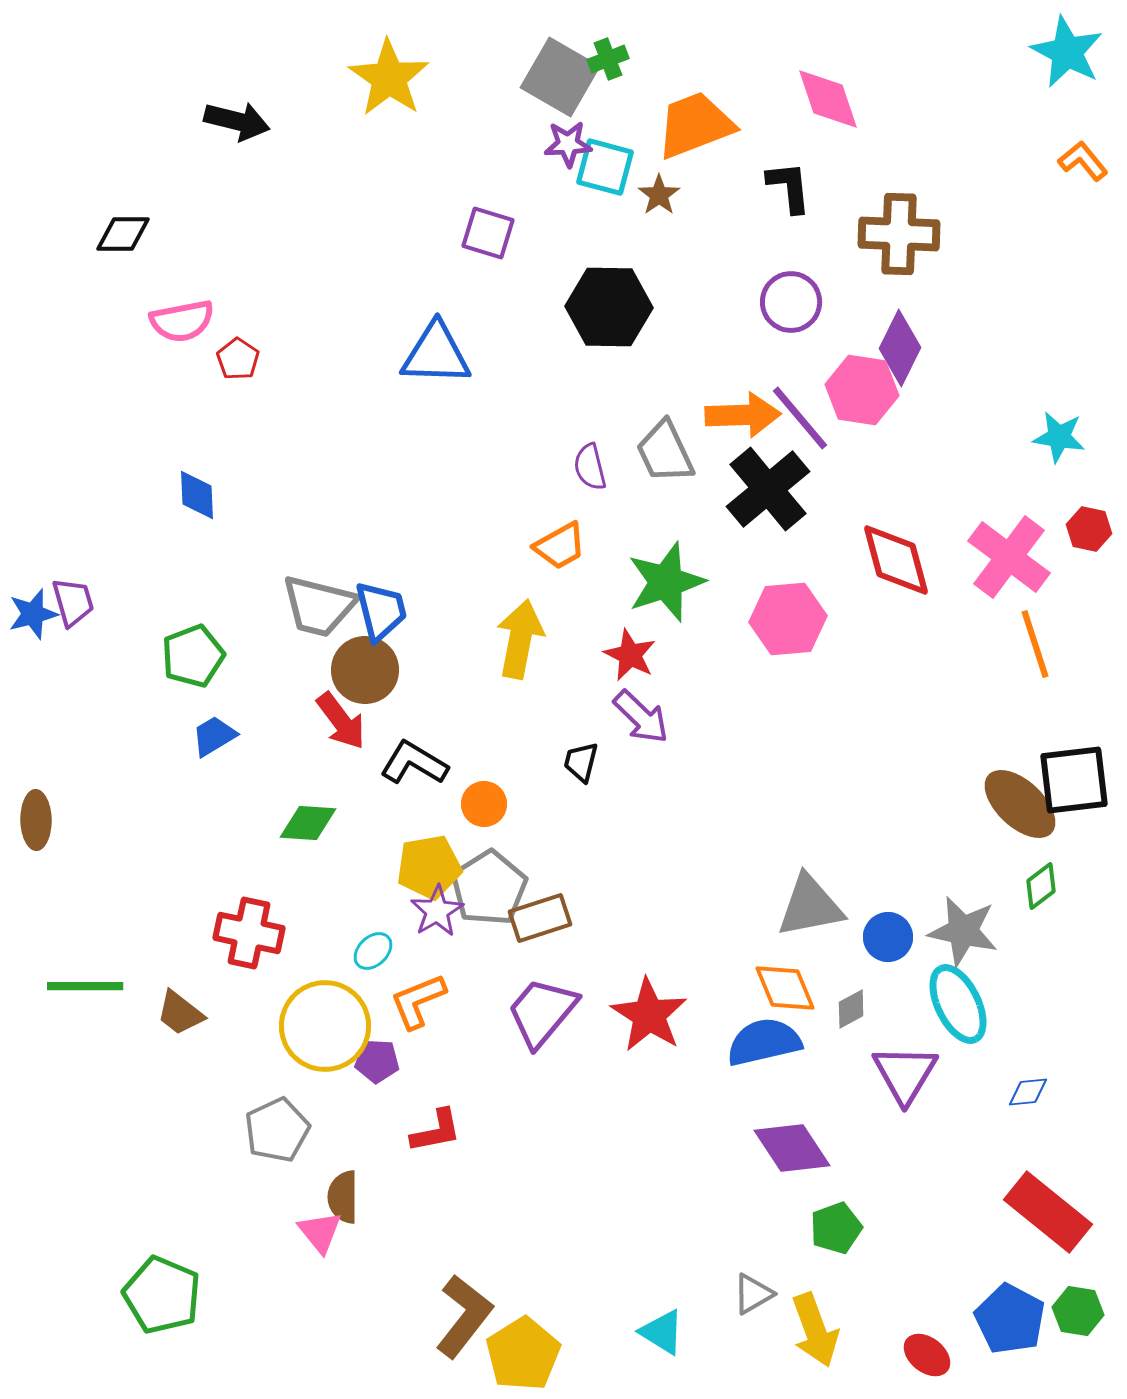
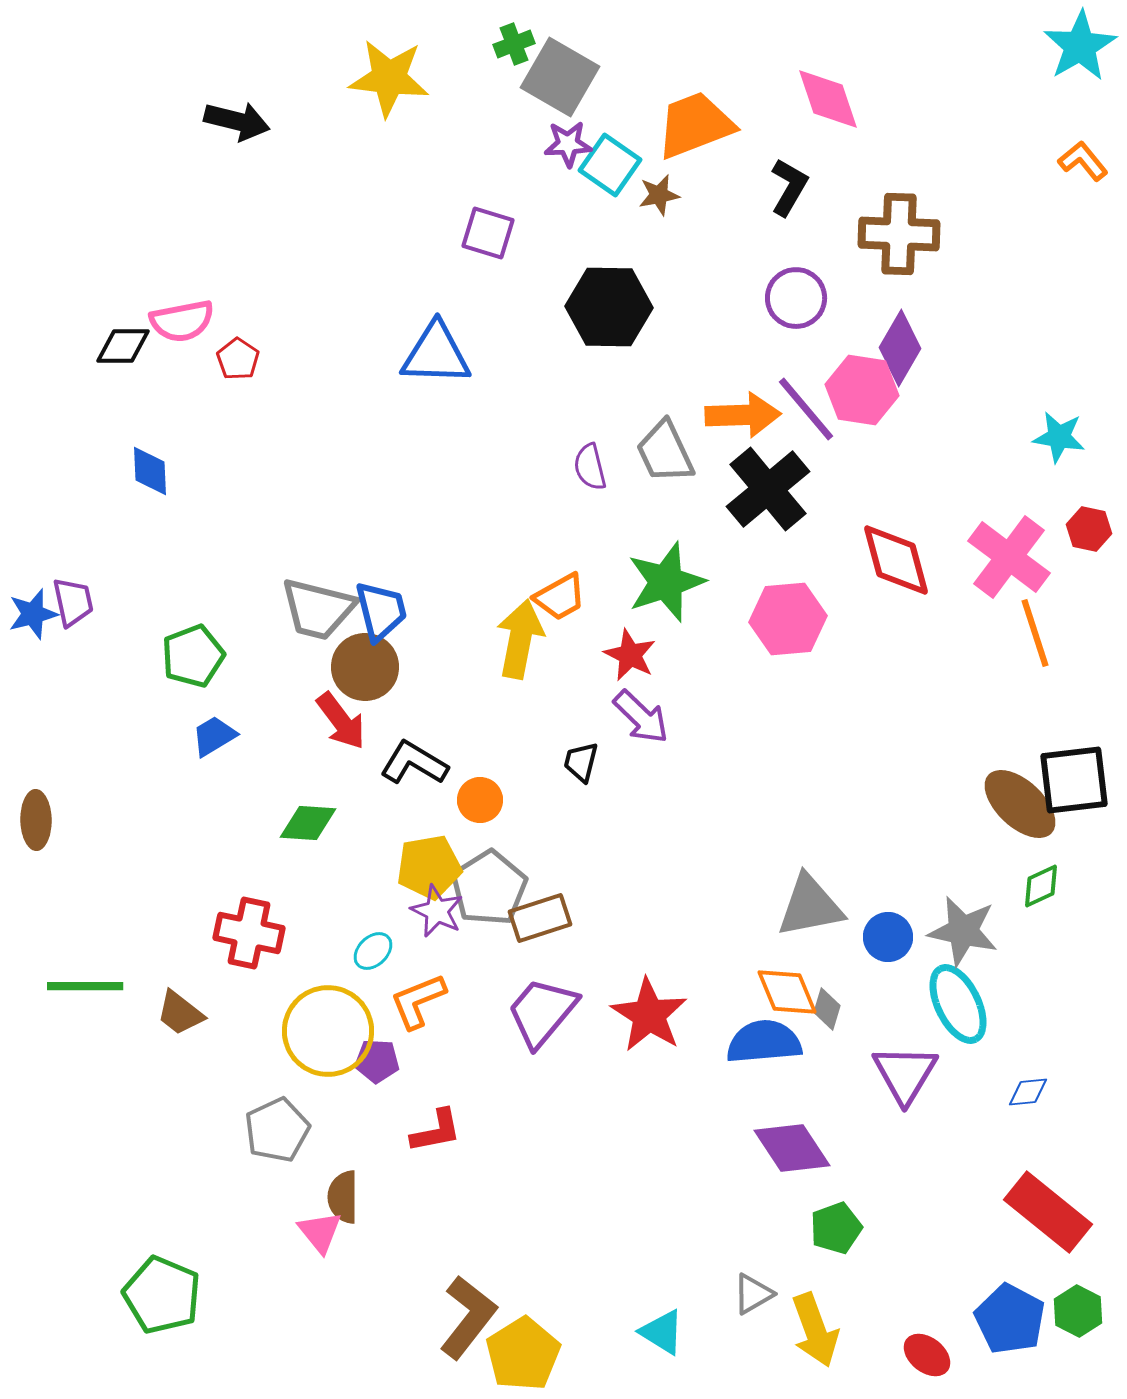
cyan star at (1067, 52): moved 13 px right, 6 px up; rotated 14 degrees clockwise
green cross at (608, 59): moved 94 px left, 15 px up
yellow star at (389, 78): rotated 28 degrees counterclockwise
cyan square at (605, 167): moved 5 px right, 2 px up; rotated 20 degrees clockwise
black L-shape at (789, 187): rotated 36 degrees clockwise
brown star at (659, 195): rotated 24 degrees clockwise
black diamond at (123, 234): moved 112 px down
purple circle at (791, 302): moved 5 px right, 4 px up
purple diamond at (900, 348): rotated 4 degrees clockwise
purple line at (800, 418): moved 6 px right, 9 px up
blue diamond at (197, 495): moved 47 px left, 24 px up
orange trapezoid at (560, 546): moved 51 px down
purple trapezoid at (73, 602): rotated 4 degrees clockwise
gray trapezoid at (319, 606): moved 1 px left, 3 px down
orange line at (1035, 644): moved 11 px up
brown circle at (365, 670): moved 3 px up
orange circle at (484, 804): moved 4 px left, 4 px up
green diamond at (1041, 886): rotated 12 degrees clockwise
purple star at (437, 911): rotated 16 degrees counterclockwise
orange diamond at (785, 988): moved 2 px right, 4 px down
gray diamond at (851, 1009): moved 24 px left; rotated 45 degrees counterclockwise
yellow circle at (325, 1026): moved 3 px right, 5 px down
blue semicircle at (764, 1042): rotated 8 degrees clockwise
green hexagon at (1078, 1311): rotated 18 degrees clockwise
brown L-shape at (464, 1316): moved 4 px right, 1 px down
